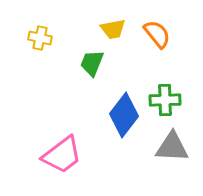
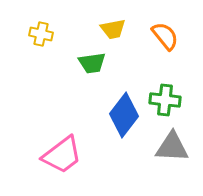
orange semicircle: moved 8 px right, 2 px down
yellow cross: moved 1 px right, 4 px up
green trapezoid: rotated 120 degrees counterclockwise
green cross: rotated 8 degrees clockwise
